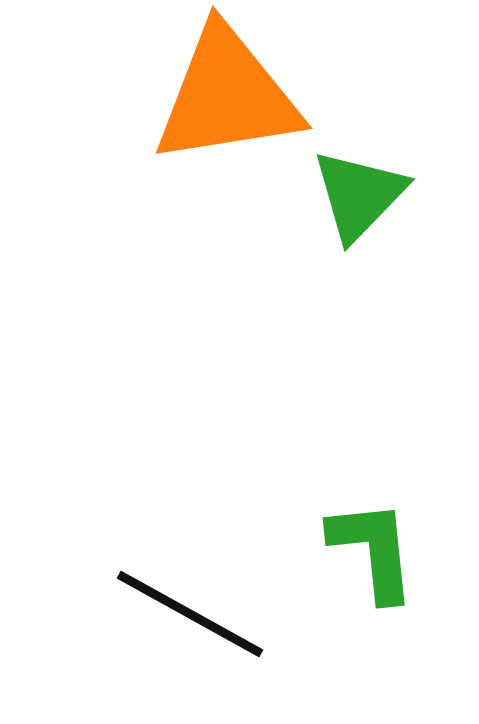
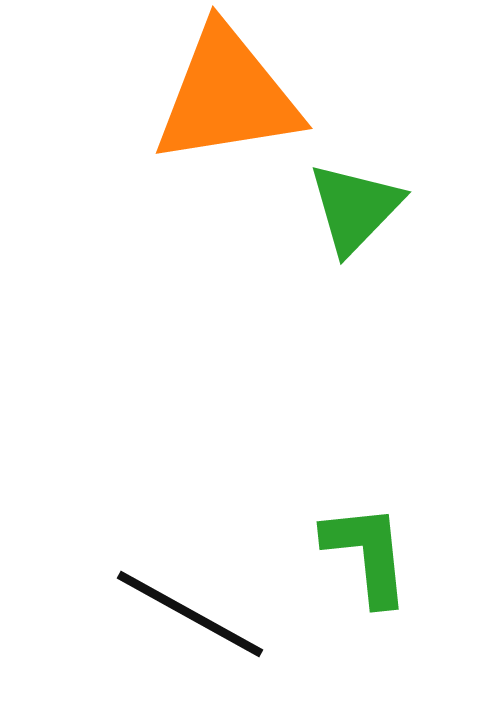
green triangle: moved 4 px left, 13 px down
green L-shape: moved 6 px left, 4 px down
